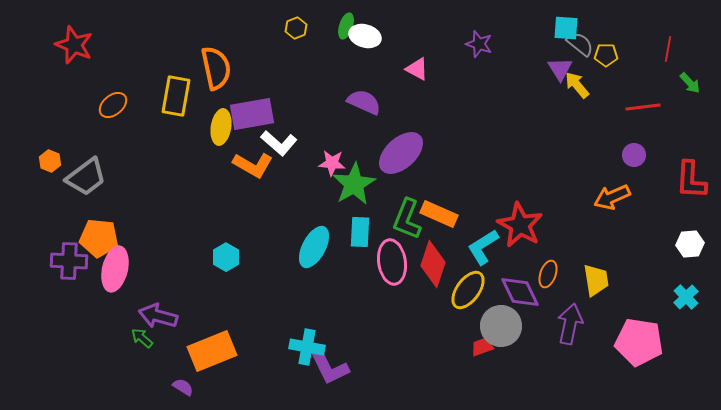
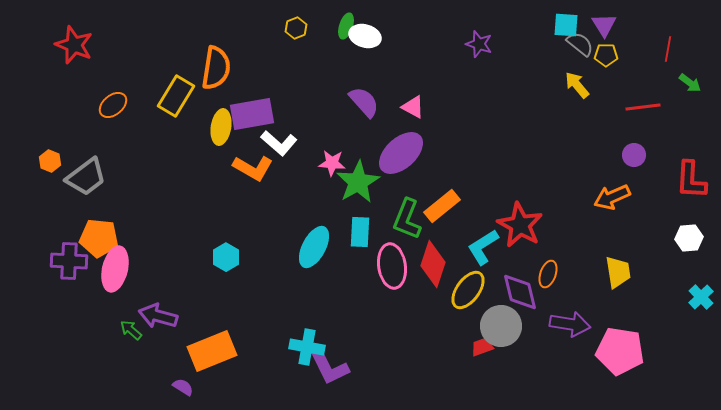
cyan square at (566, 28): moved 3 px up
orange semicircle at (216, 68): rotated 21 degrees clockwise
pink triangle at (417, 69): moved 4 px left, 38 px down
purple triangle at (560, 69): moved 44 px right, 44 px up
green arrow at (690, 83): rotated 10 degrees counterclockwise
yellow rectangle at (176, 96): rotated 21 degrees clockwise
purple semicircle at (364, 102): rotated 24 degrees clockwise
orange L-shape at (253, 165): moved 3 px down
green star at (354, 184): moved 4 px right, 2 px up
orange rectangle at (439, 214): moved 3 px right, 8 px up; rotated 63 degrees counterclockwise
white hexagon at (690, 244): moved 1 px left, 6 px up
pink ellipse at (392, 262): moved 4 px down
yellow trapezoid at (596, 280): moved 22 px right, 8 px up
purple diamond at (520, 292): rotated 12 degrees clockwise
cyan cross at (686, 297): moved 15 px right
purple arrow at (570, 324): rotated 87 degrees clockwise
green arrow at (142, 338): moved 11 px left, 8 px up
pink pentagon at (639, 342): moved 19 px left, 9 px down
